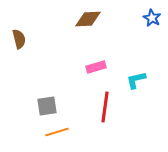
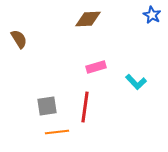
blue star: moved 3 px up
brown semicircle: rotated 18 degrees counterclockwise
cyan L-shape: moved 2 px down; rotated 120 degrees counterclockwise
red line: moved 20 px left
orange line: rotated 10 degrees clockwise
